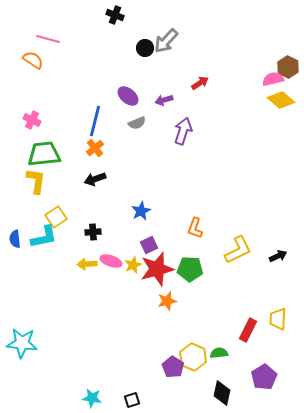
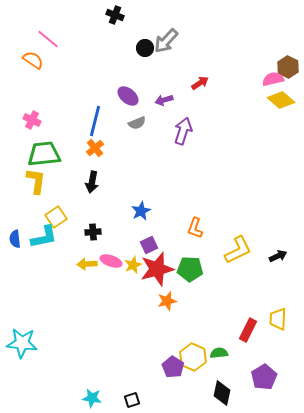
pink line at (48, 39): rotated 25 degrees clockwise
black arrow at (95, 179): moved 3 px left, 3 px down; rotated 60 degrees counterclockwise
